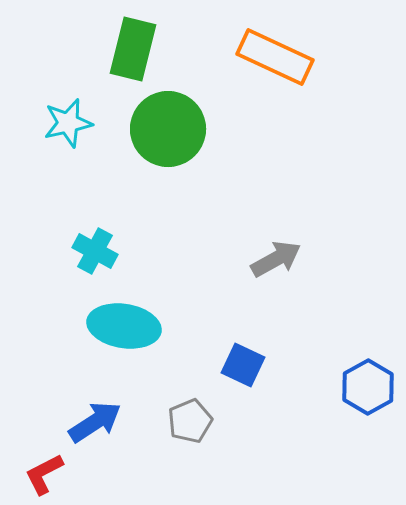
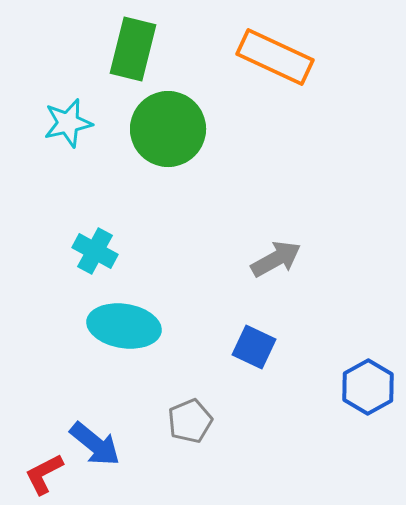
blue square: moved 11 px right, 18 px up
blue arrow: moved 22 px down; rotated 72 degrees clockwise
